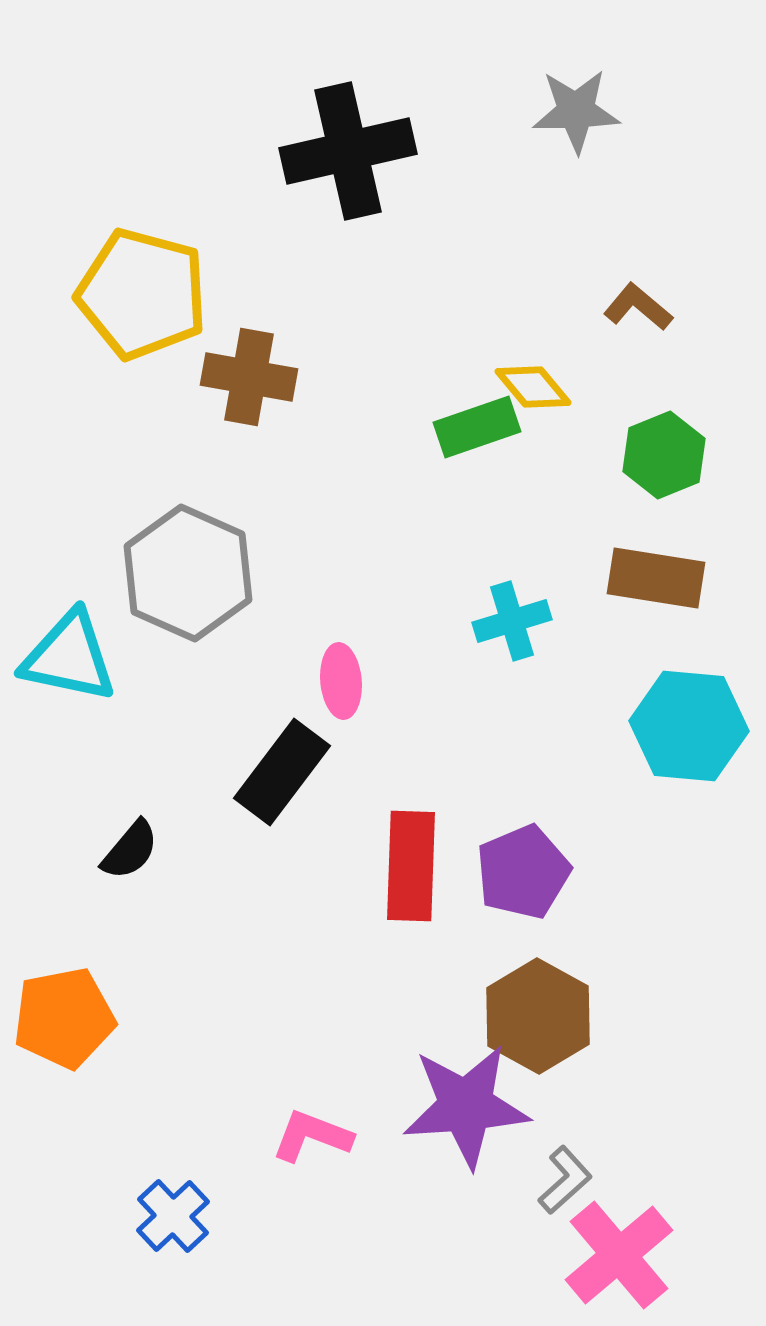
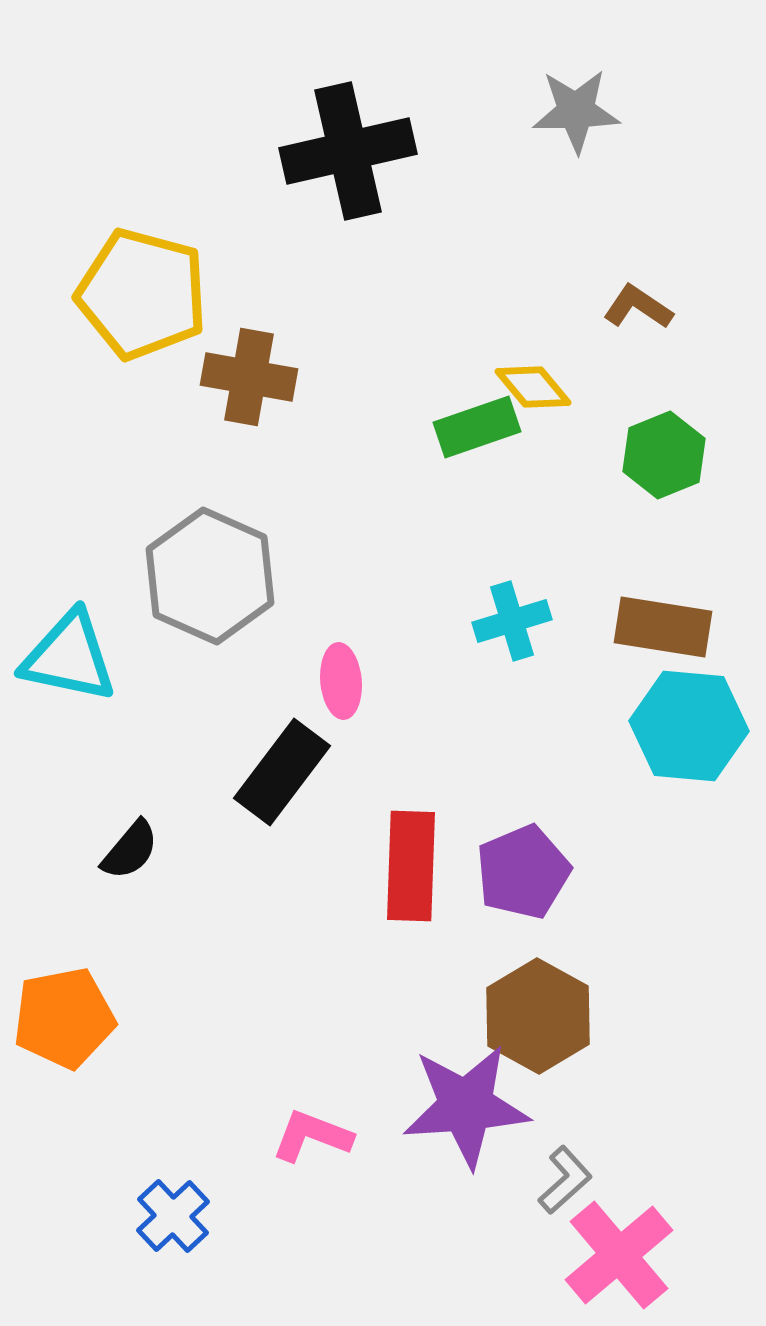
brown L-shape: rotated 6 degrees counterclockwise
gray hexagon: moved 22 px right, 3 px down
brown rectangle: moved 7 px right, 49 px down
